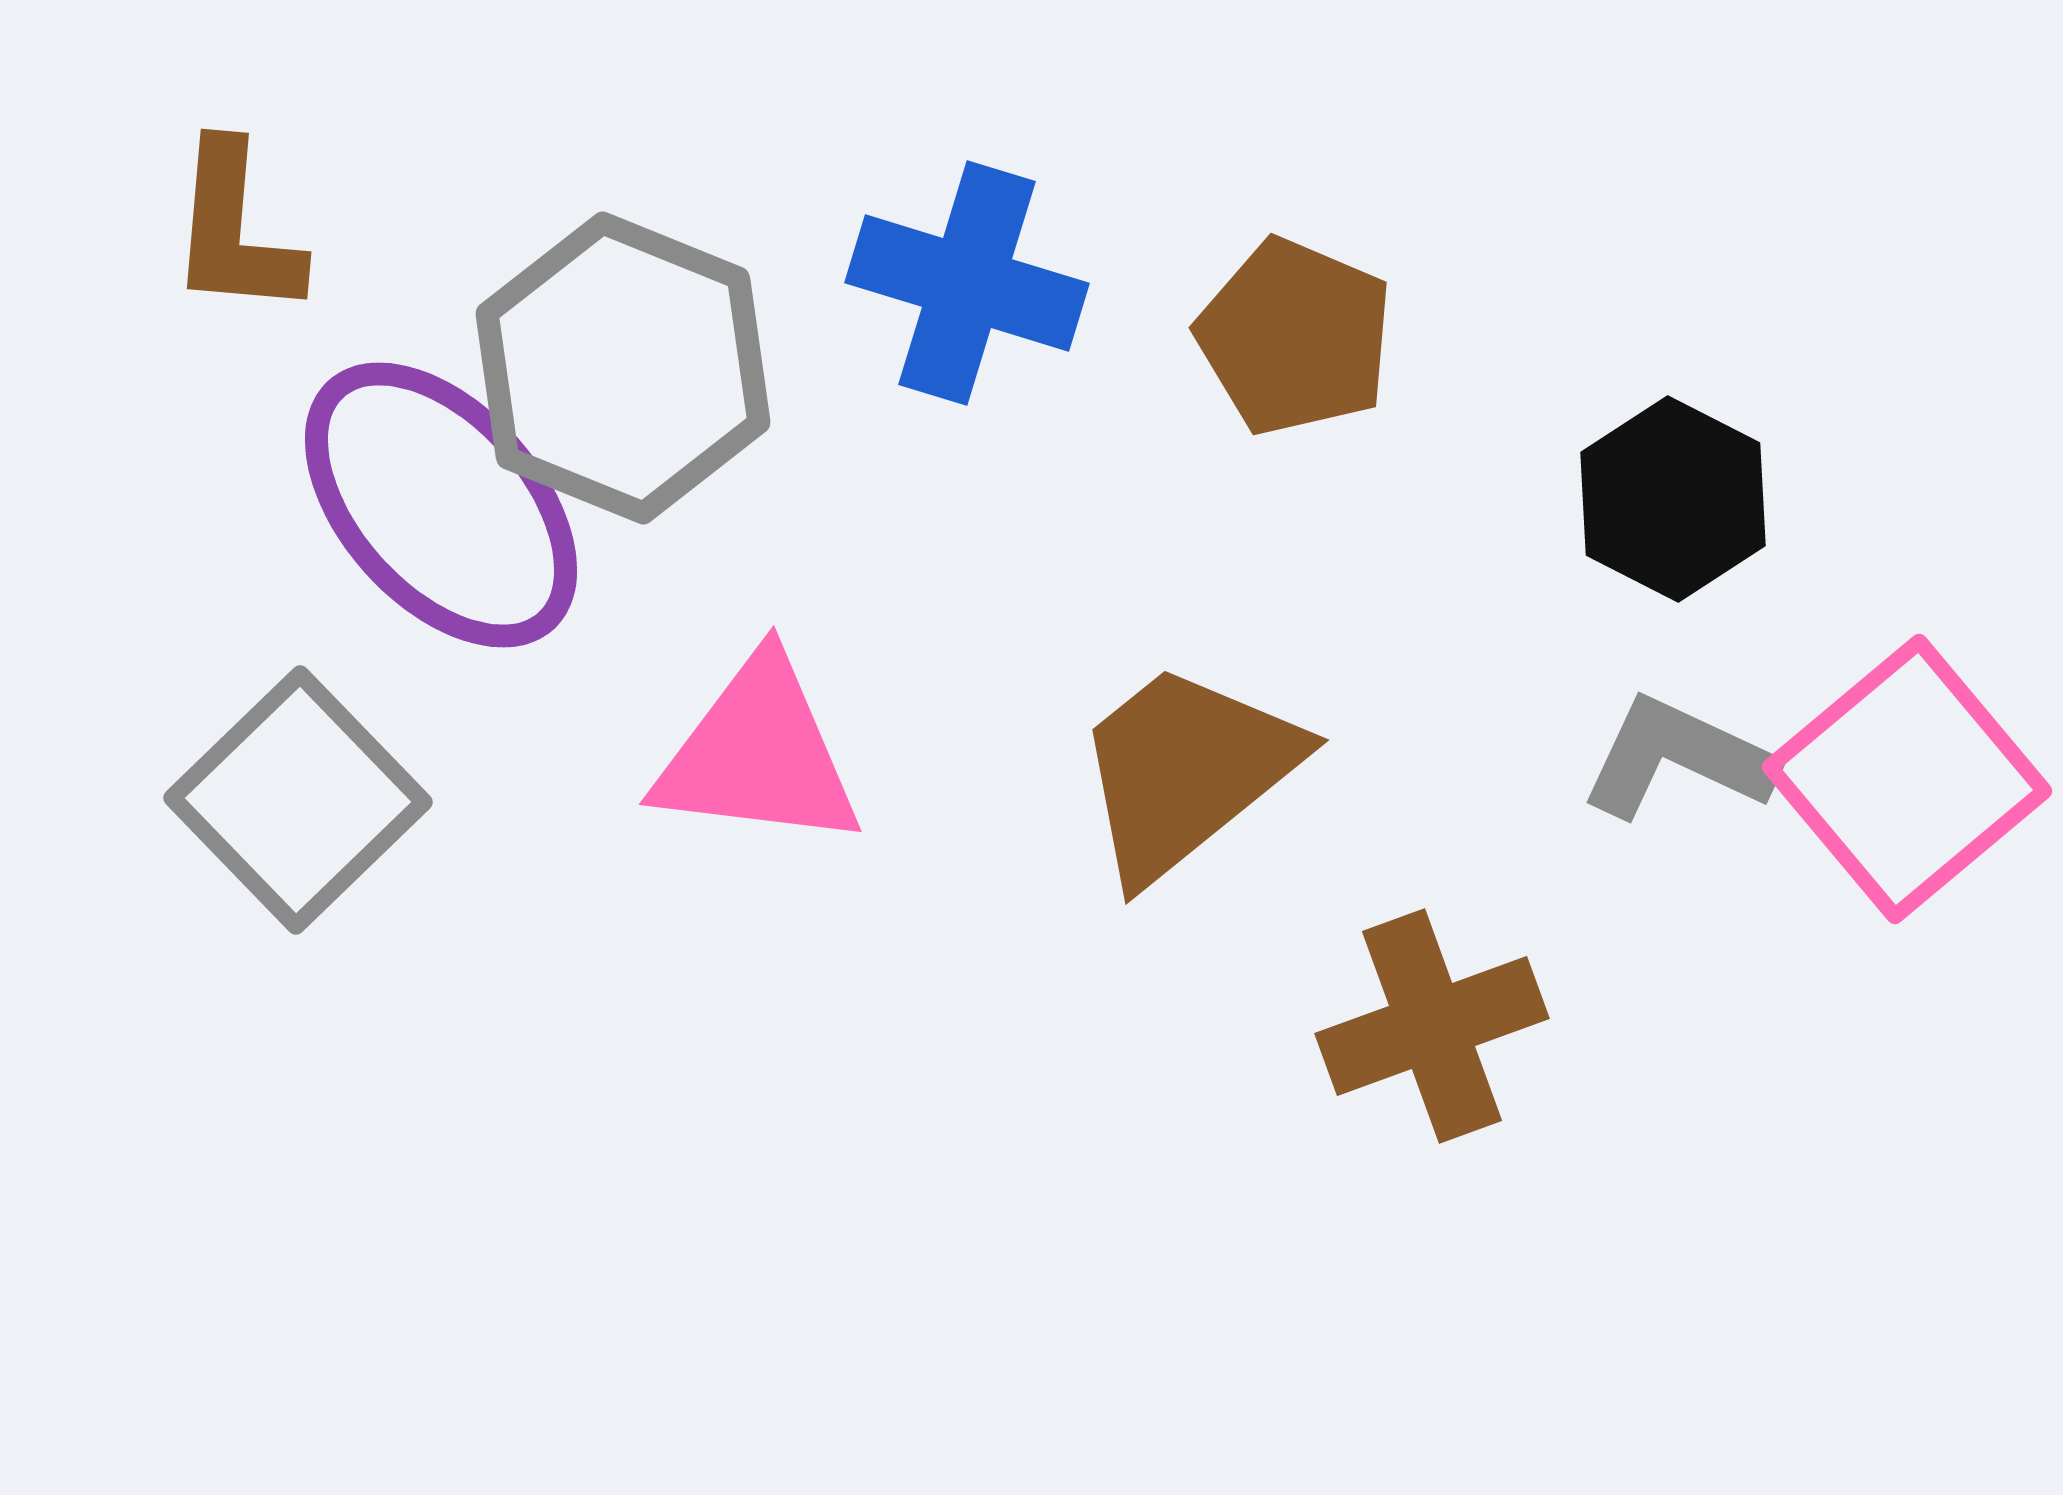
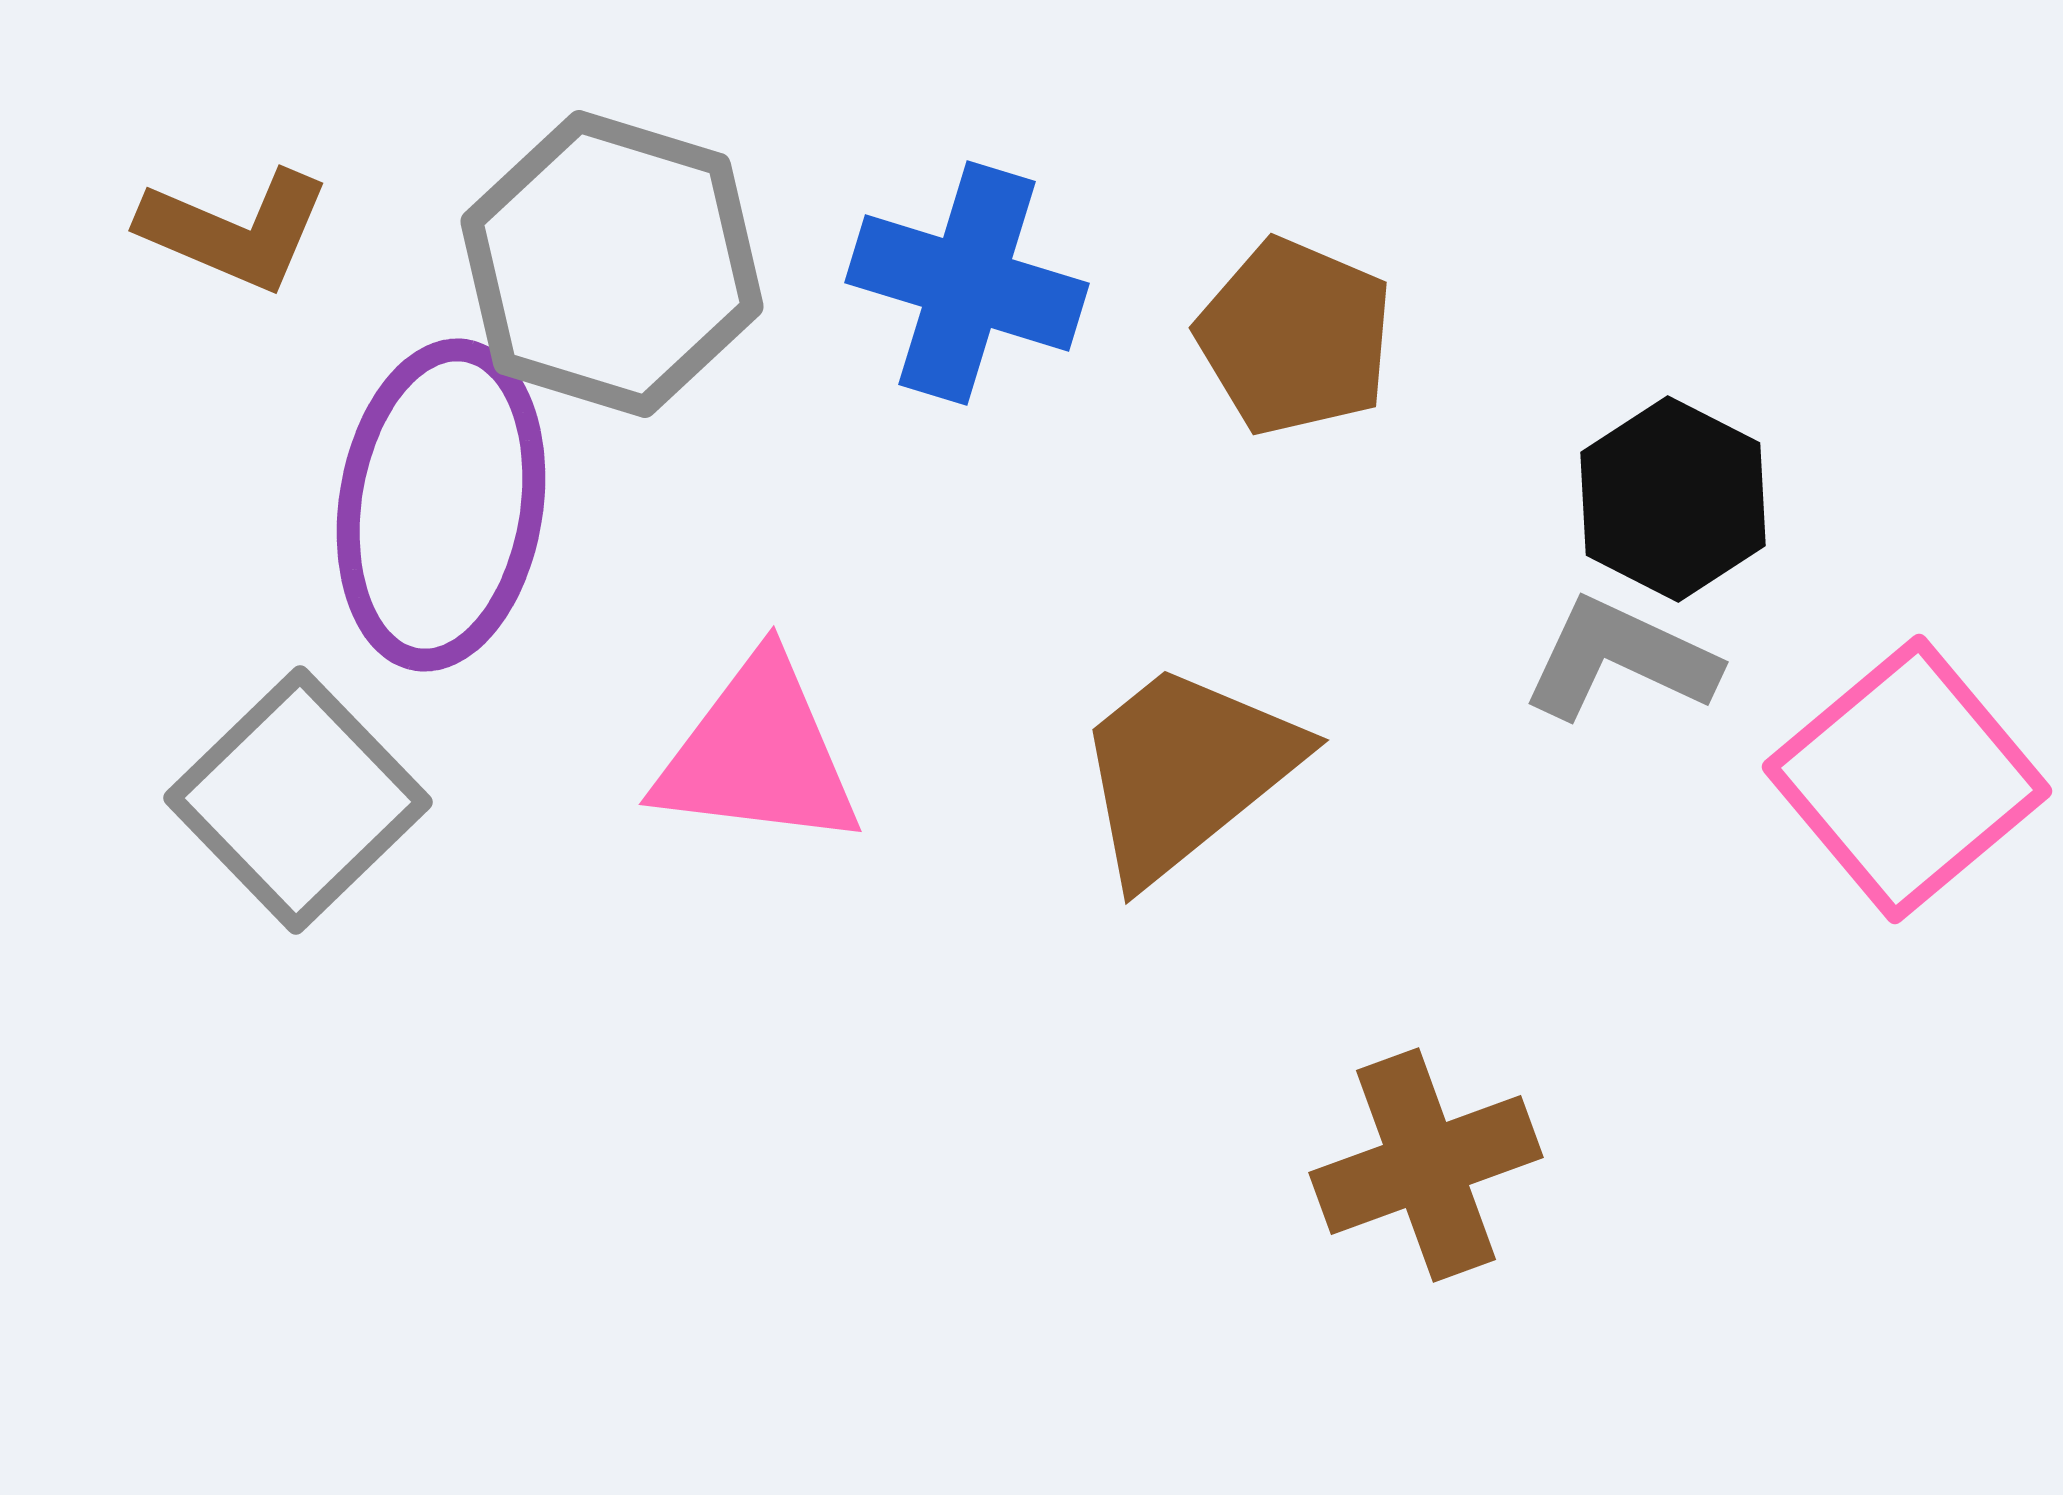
brown L-shape: rotated 72 degrees counterclockwise
gray hexagon: moved 11 px left, 104 px up; rotated 5 degrees counterclockwise
purple ellipse: rotated 51 degrees clockwise
gray L-shape: moved 58 px left, 99 px up
brown cross: moved 6 px left, 139 px down
